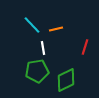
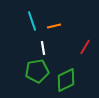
cyan line: moved 4 px up; rotated 24 degrees clockwise
orange line: moved 2 px left, 3 px up
red line: rotated 14 degrees clockwise
